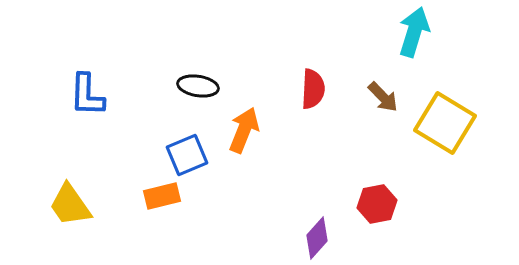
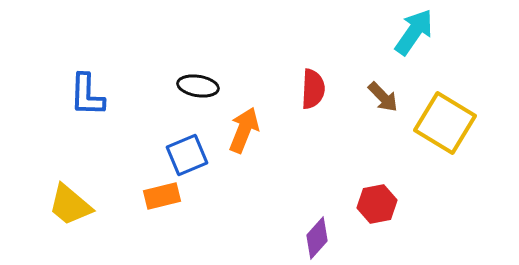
cyan arrow: rotated 18 degrees clockwise
yellow trapezoid: rotated 15 degrees counterclockwise
